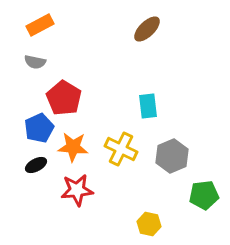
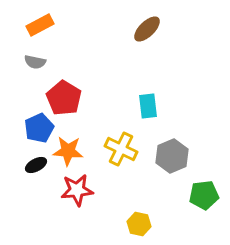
orange star: moved 5 px left, 4 px down
yellow hexagon: moved 10 px left
